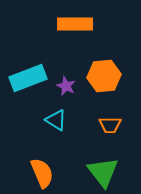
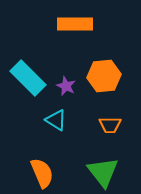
cyan rectangle: rotated 66 degrees clockwise
